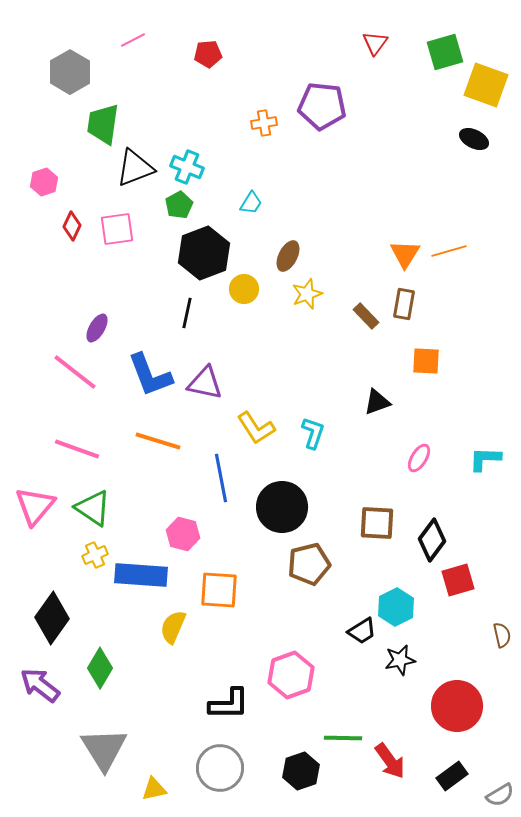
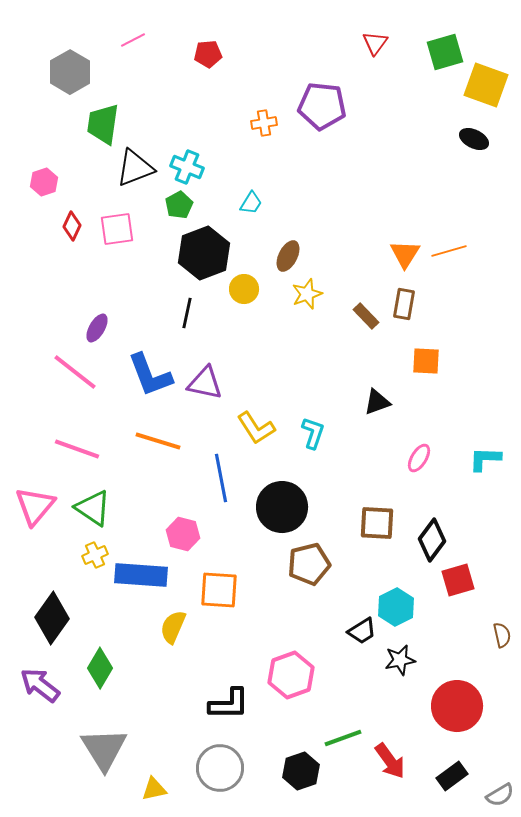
green line at (343, 738): rotated 21 degrees counterclockwise
